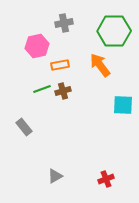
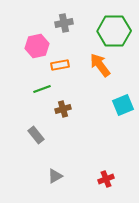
brown cross: moved 18 px down
cyan square: rotated 25 degrees counterclockwise
gray rectangle: moved 12 px right, 8 px down
